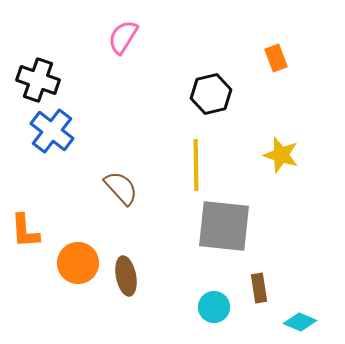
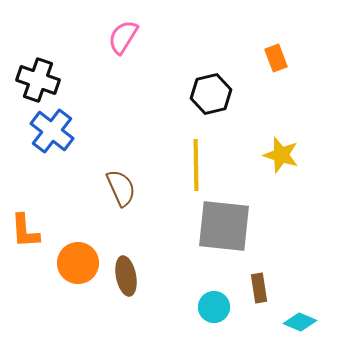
brown semicircle: rotated 18 degrees clockwise
